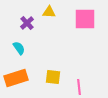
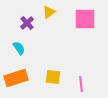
yellow triangle: rotated 40 degrees counterclockwise
pink line: moved 2 px right, 3 px up
